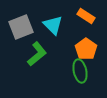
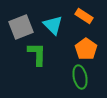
orange rectangle: moved 2 px left
green L-shape: rotated 50 degrees counterclockwise
green ellipse: moved 6 px down
